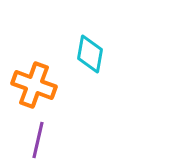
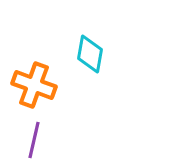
purple line: moved 4 px left
